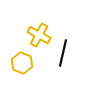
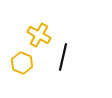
black line: moved 4 px down
